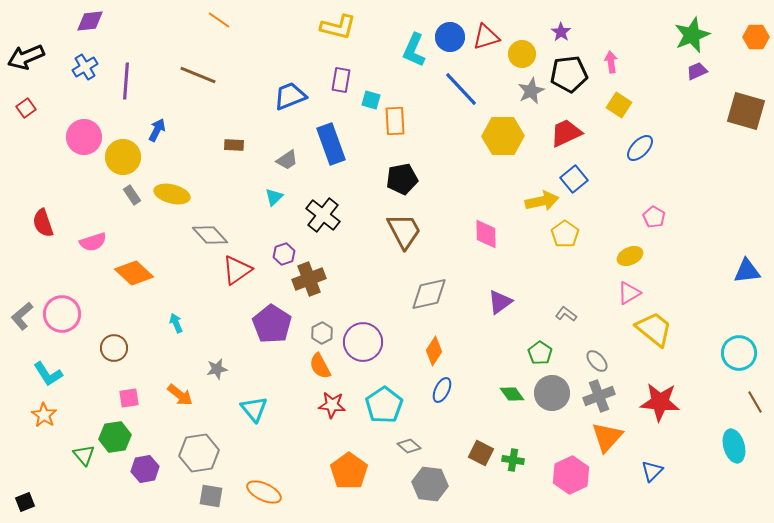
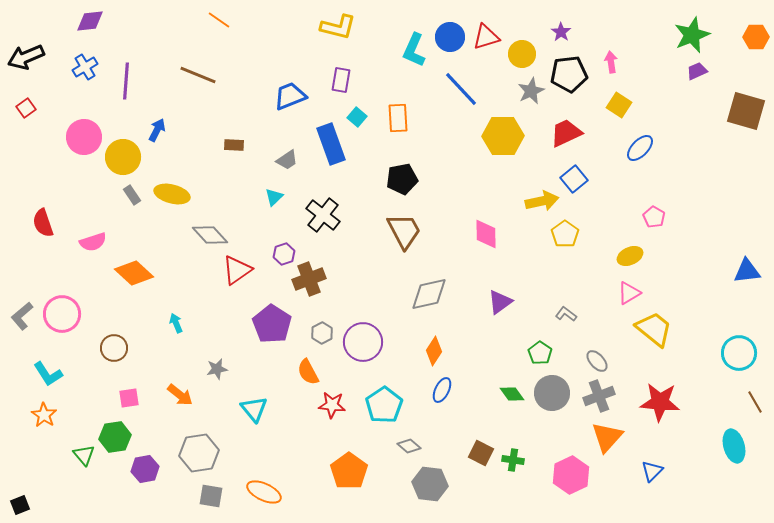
cyan square at (371, 100): moved 14 px left, 17 px down; rotated 24 degrees clockwise
orange rectangle at (395, 121): moved 3 px right, 3 px up
orange semicircle at (320, 366): moved 12 px left, 6 px down
black square at (25, 502): moved 5 px left, 3 px down
